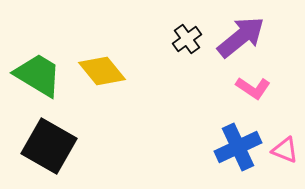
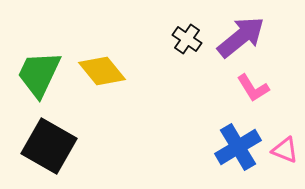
black cross: rotated 20 degrees counterclockwise
green trapezoid: moved 1 px right, 1 px up; rotated 96 degrees counterclockwise
pink L-shape: rotated 24 degrees clockwise
blue cross: rotated 6 degrees counterclockwise
